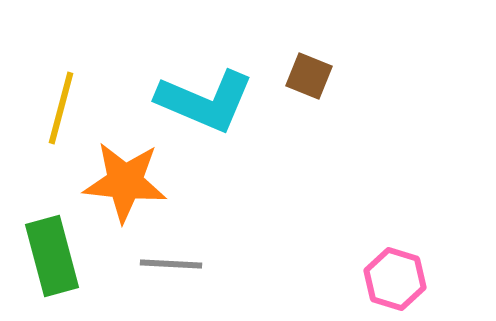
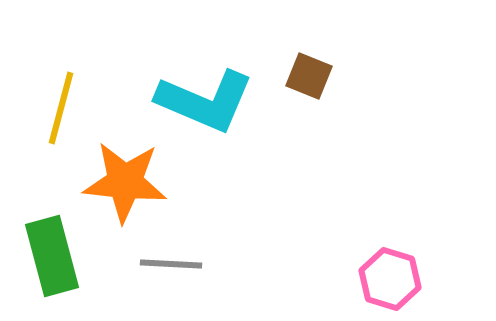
pink hexagon: moved 5 px left
